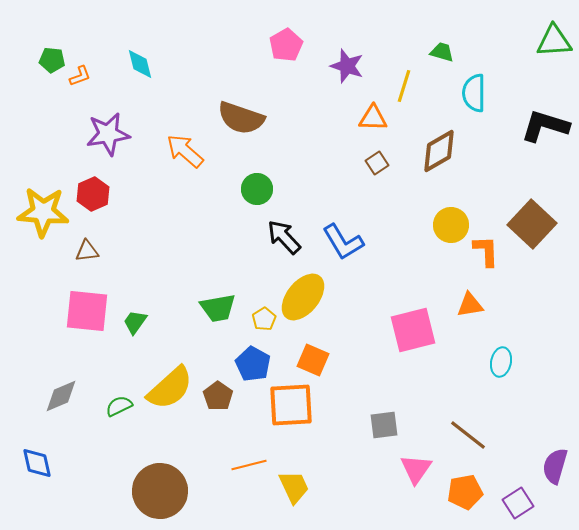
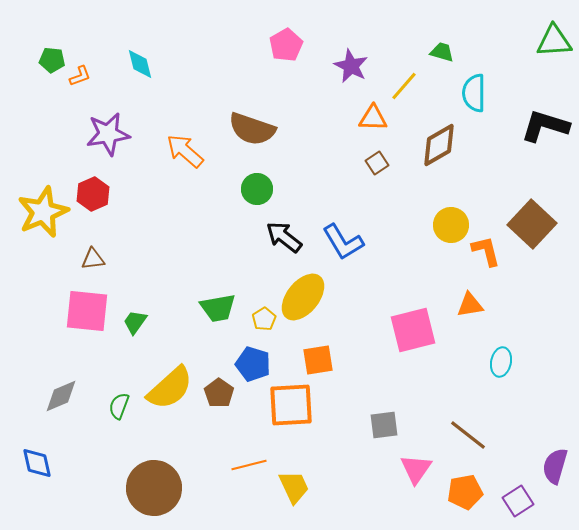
purple star at (347, 66): moved 4 px right; rotated 8 degrees clockwise
yellow line at (404, 86): rotated 24 degrees clockwise
brown semicircle at (241, 118): moved 11 px right, 11 px down
brown diamond at (439, 151): moved 6 px up
yellow star at (43, 212): rotated 27 degrees counterclockwise
black arrow at (284, 237): rotated 9 degrees counterclockwise
brown triangle at (87, 251): moved 6 px right, 8 px down
orange L-shape at (486, 251): rotated 12 degrees counterclockwise
orange square at (313, 360): moved 5 px right; rotated 32 degrees counterclockwise
blue pentagon at (253, 364): rotated 12 degrees counterclockwise
brown pentagon at (218, 396): moved 1 px right, 3 px up
green semicircle at (119, 406): rotated 44 degrees counterclockwise
brown circle at (160, 491): moved 6 px left, 3 px up
purple square at (518, 503): moved 2 px up
